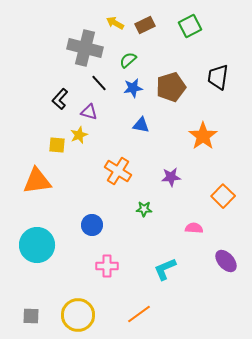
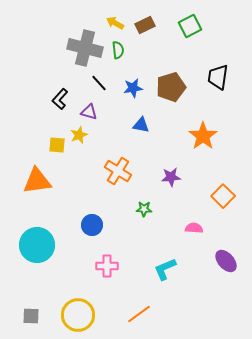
green semicircle: moved 10 px left, 10 px up; rotated 126 degrees clockwise
